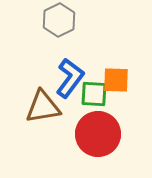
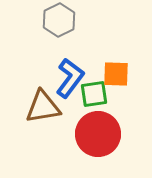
orange square: moved 6 px up
green square: rotated 12 degrees counterclockwise
